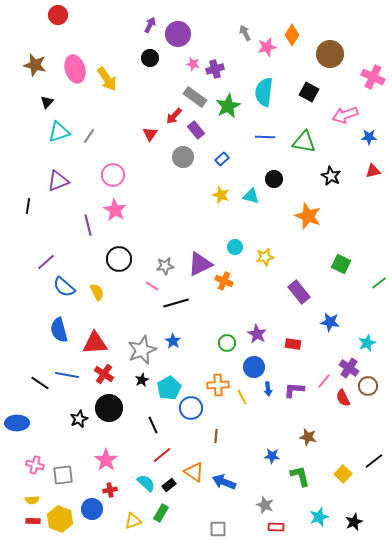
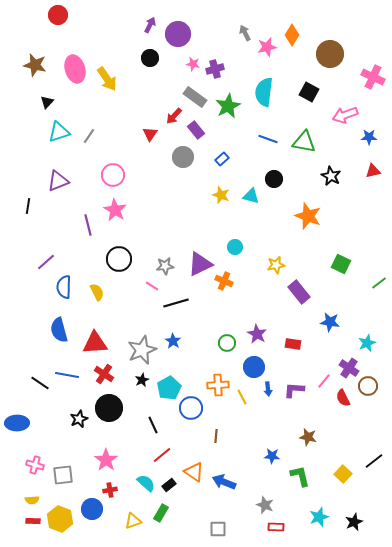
blue line at (265, 137): moved 3 px right, 2 px down; rotated 18 degrees clockwise
yellow star at (265, 257): moved 11 px right, 8 px down
blue semicircle at (64, 287): rotated 50 degrees clockwise
